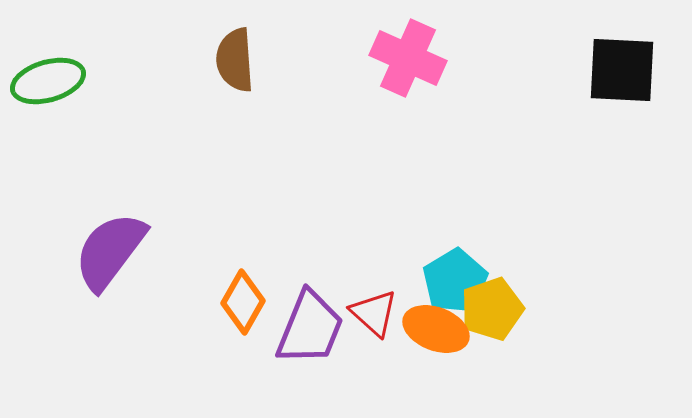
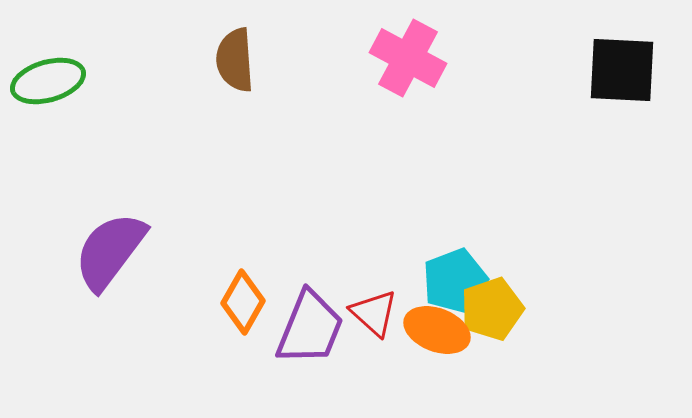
pink cross: rotated 4 degrees clockwise
cyan pentagon: rotated 10 degrees clockwise
orange ellipse: moved 1 px right, 1 px down
